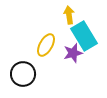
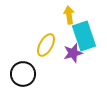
cyan rectangle: rotated 12 degrees clockwise
